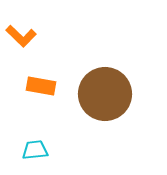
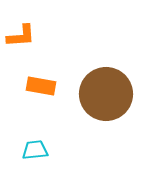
orange L-shape: rotated 48 degrees counterclockwise
brown circle: moved 1 px right
